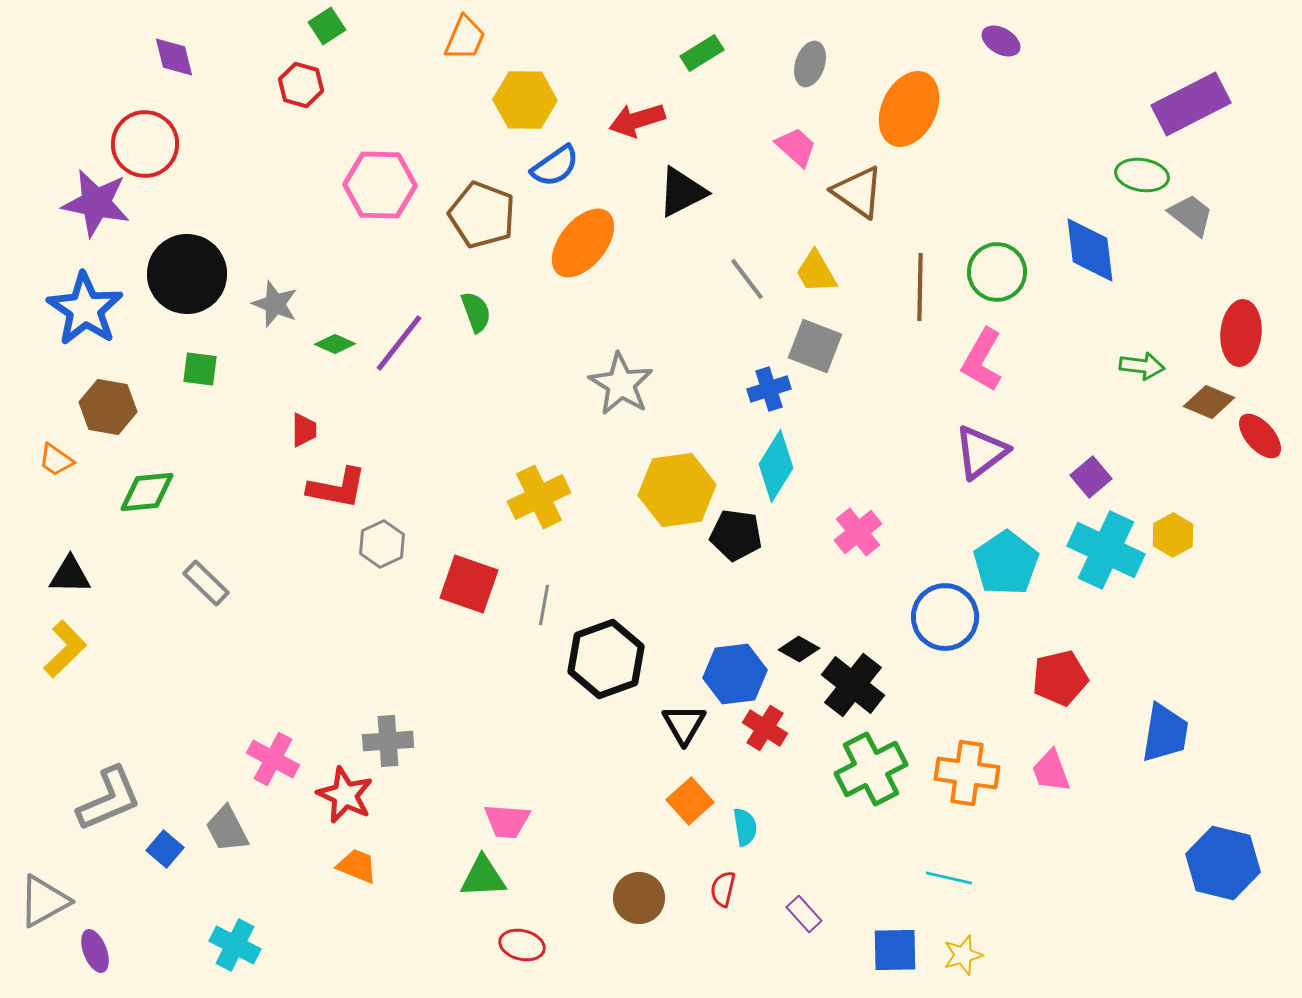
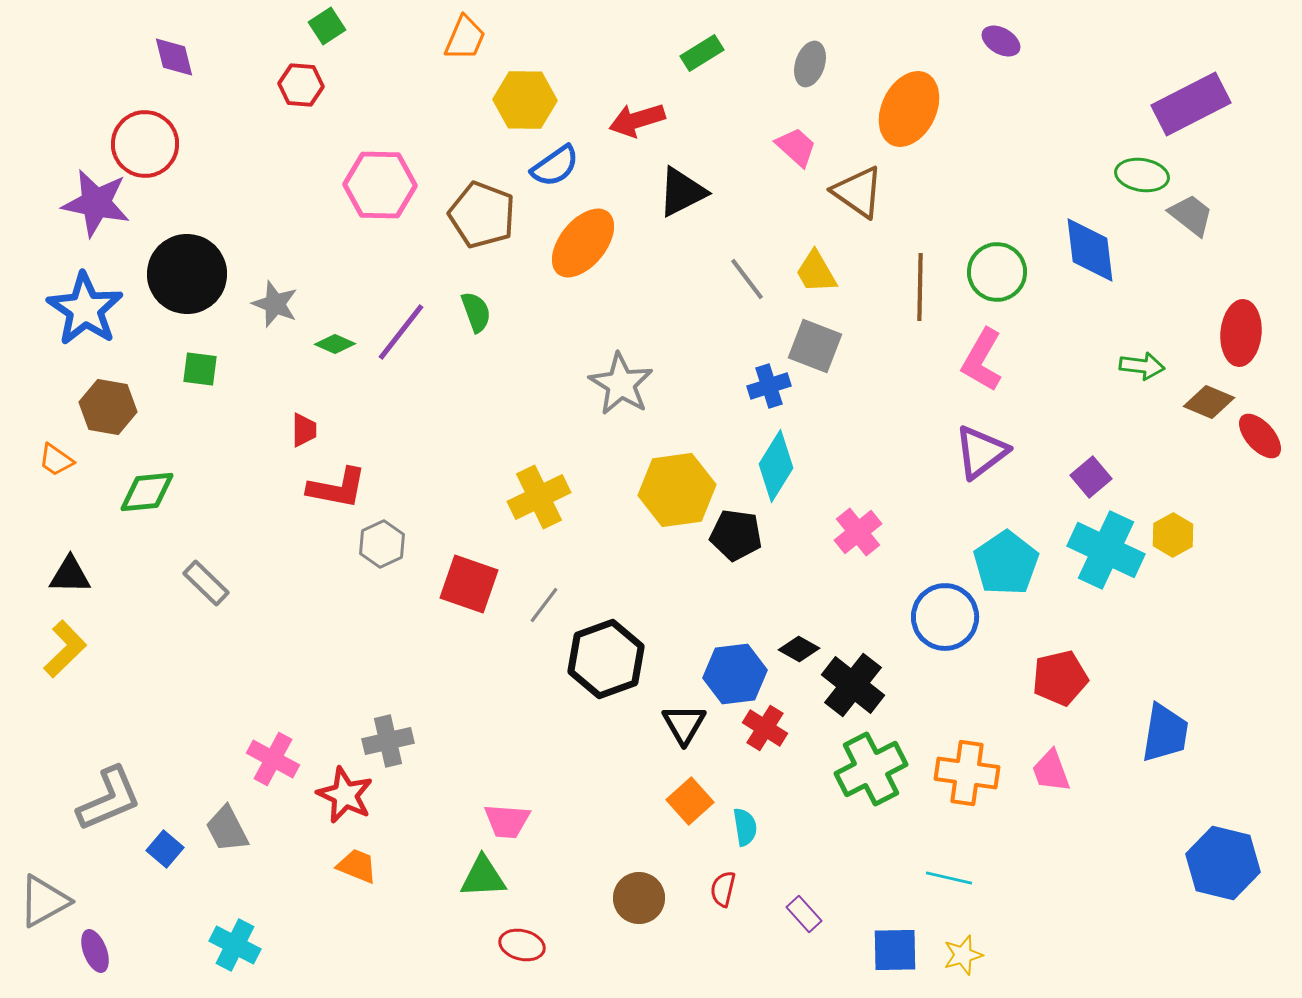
red hexagon at (301, 85): rotated 12 degrees counterclockwise
purple line at (399, 343): moved 2 px right, 11 px up
blue cross at (769, 389): moved 3 px up
gray line at (544, 605): rotated 27 degrees clockwise
gray cross at (388, 741): rotated 9 degrees counterclockwise
